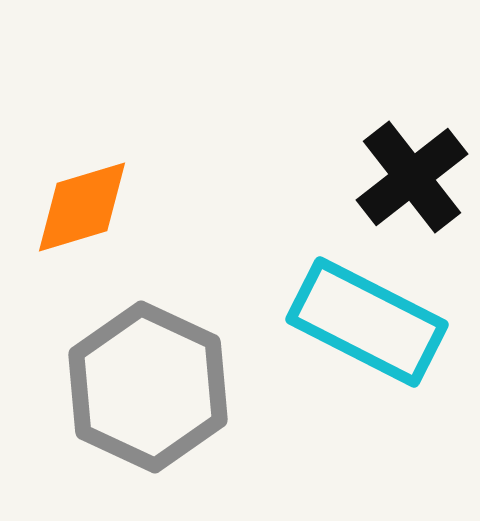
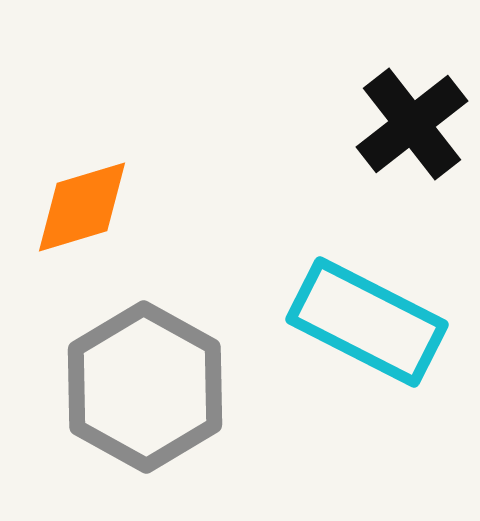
black cross: moved 53 px up
gray hexagon: moved 3 px left; rotated 4 degrees clockwise
